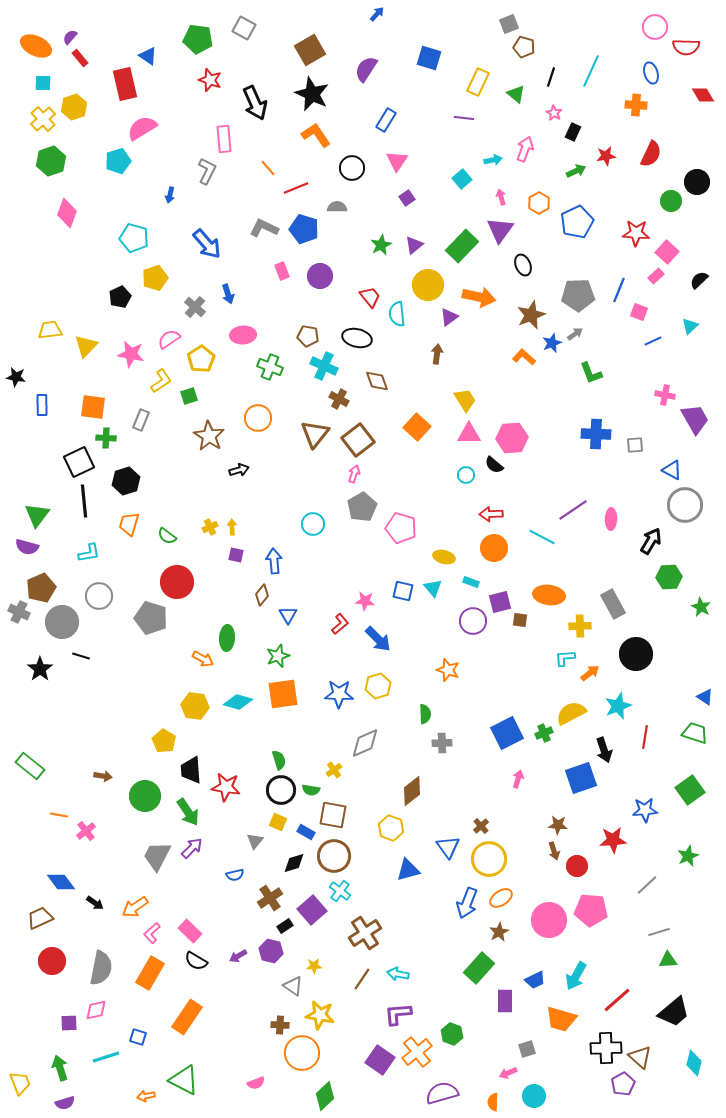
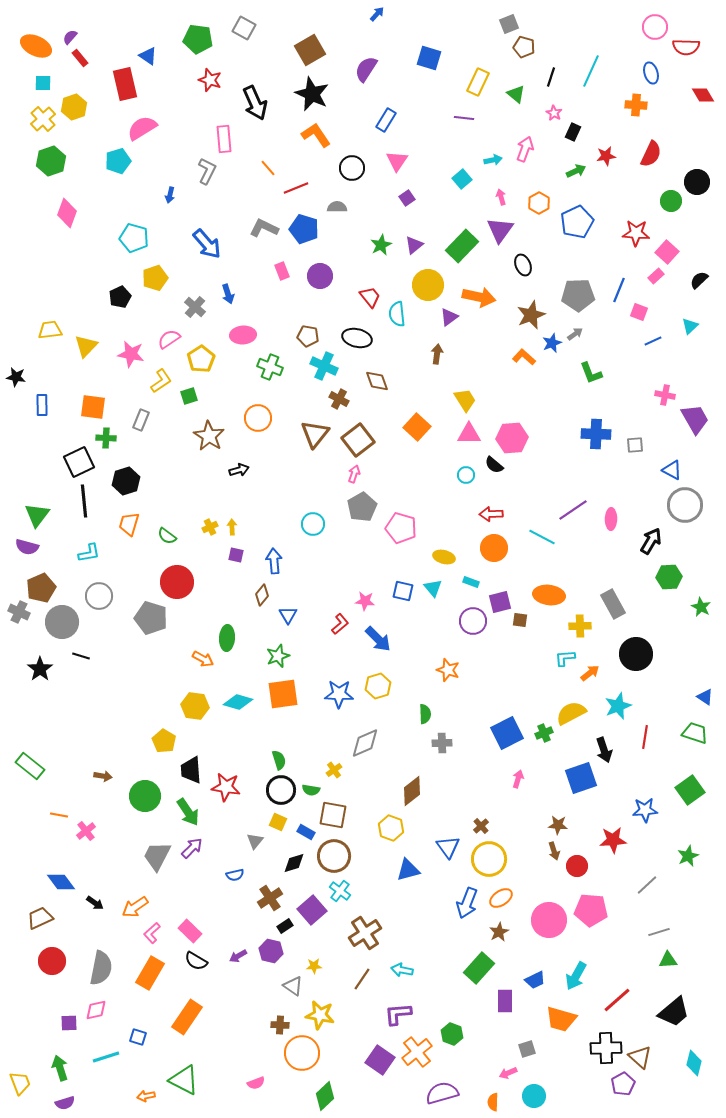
cyan arrow at (398, 974): moved 4 px right, 4 px up
